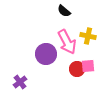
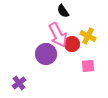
black semicircle: moved 1 px left; rotated 16 degrees clockwise
yellow cross: rotated 14 degrees clockwise
pink arrow: moved 9 px left, 7 px up
red circle: moved 5 px left, 25 px up
purple cross: moved 1 px left, 1 px down
